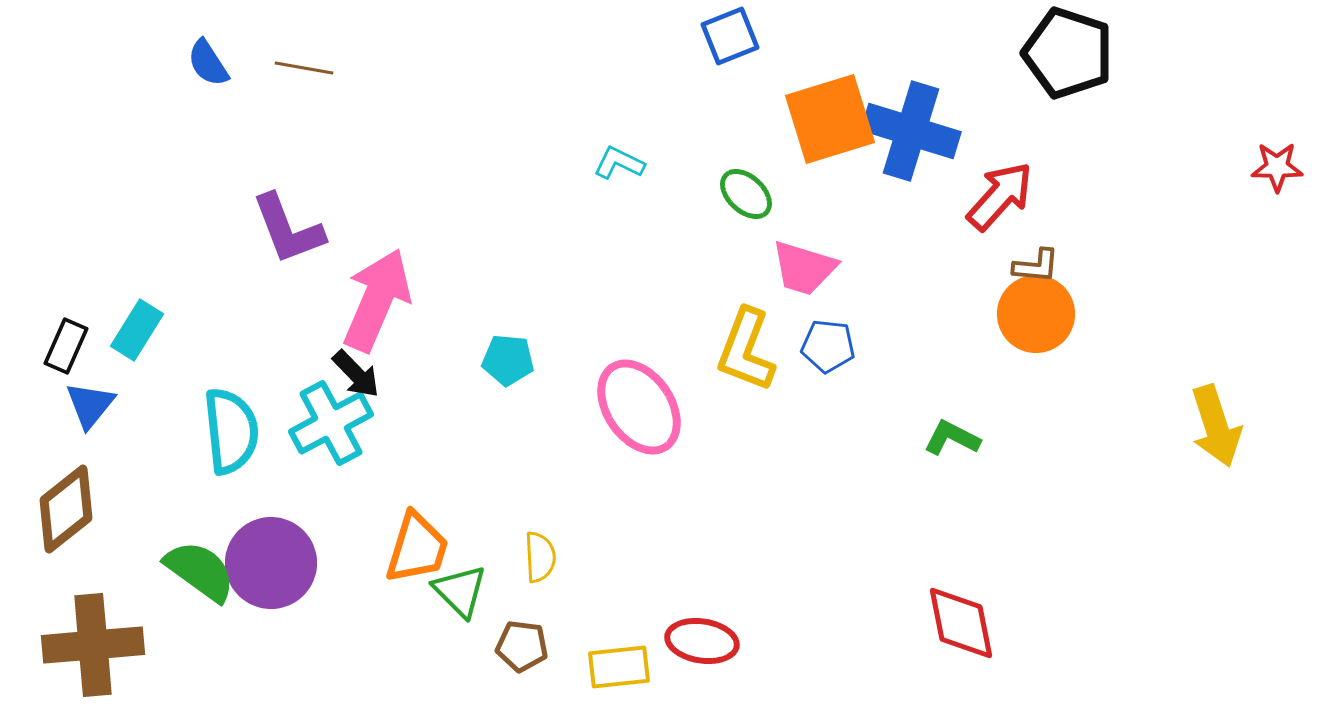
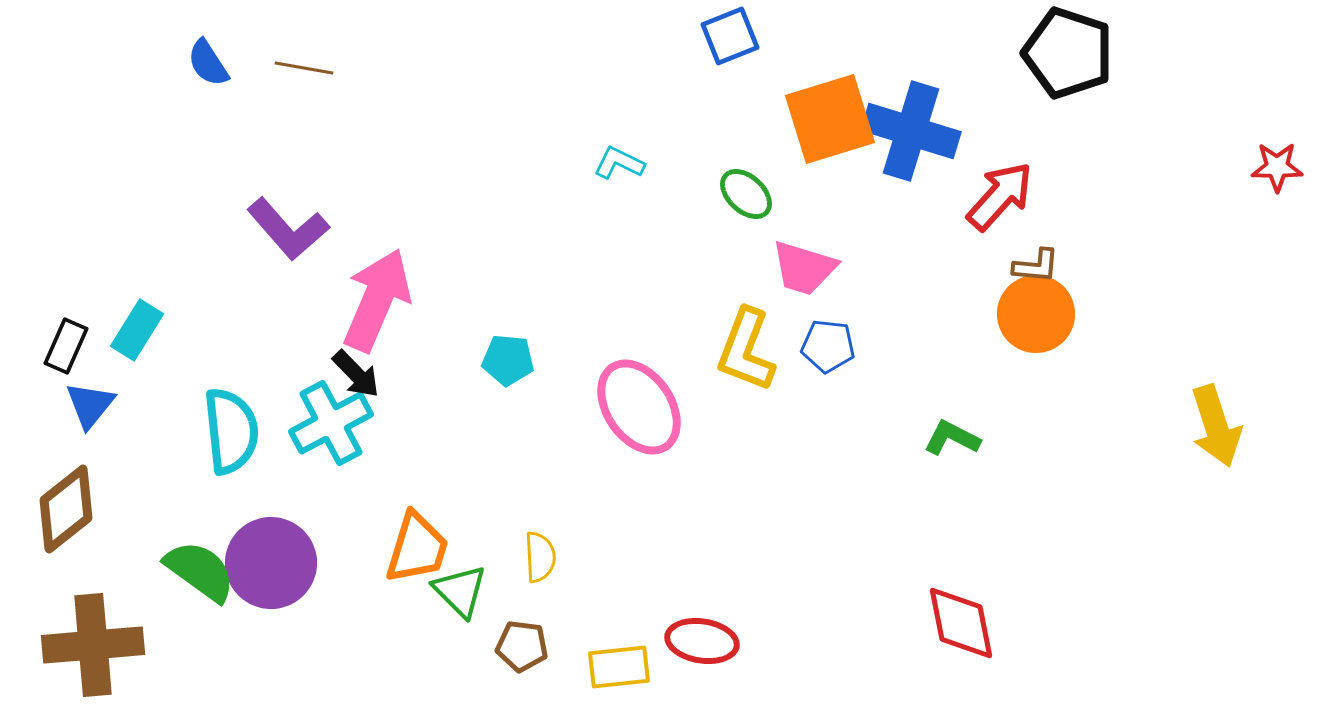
purple L-shape: rotated 20 degrees counterclockwise
